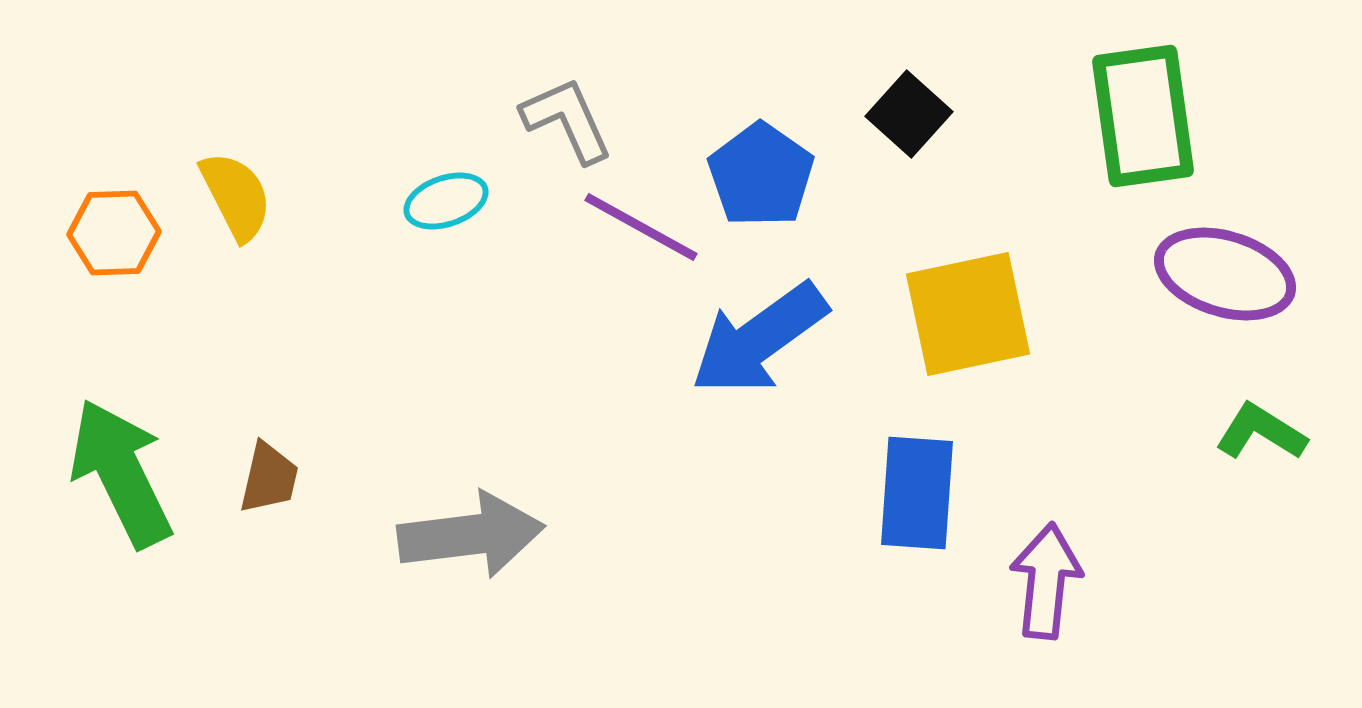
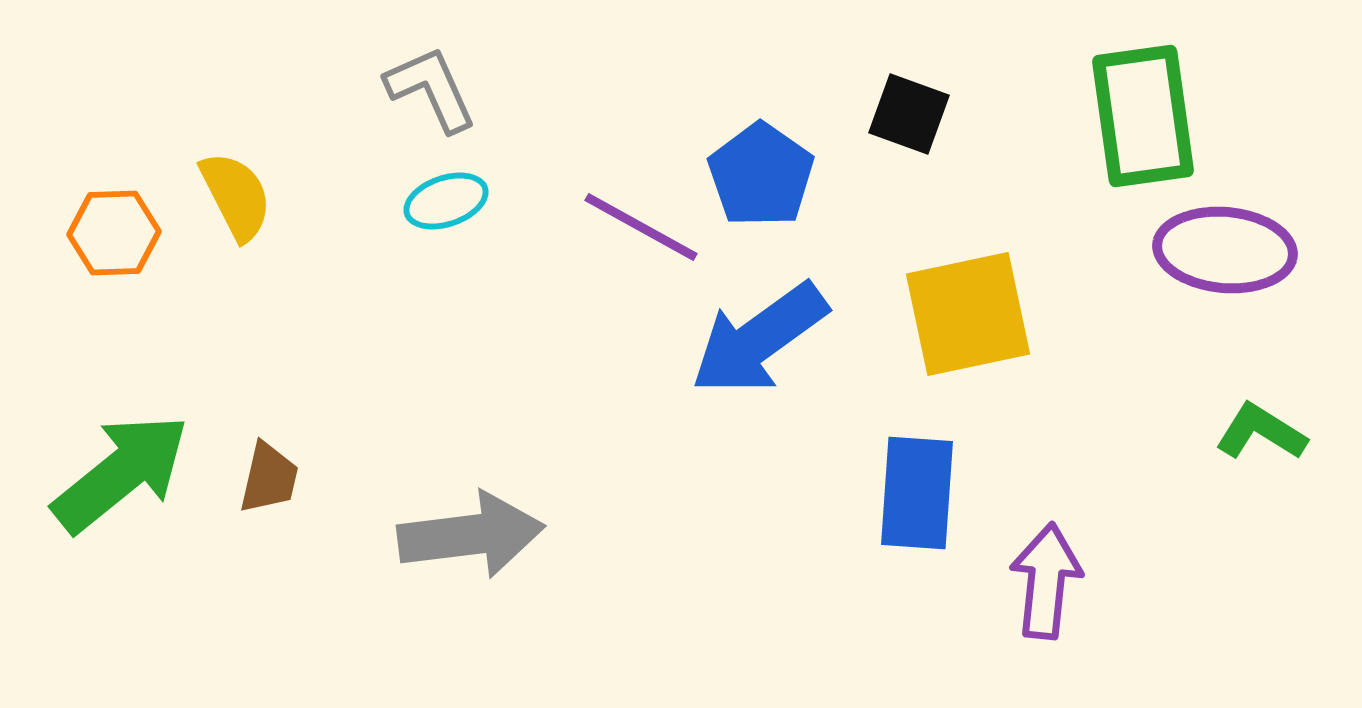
black square: rotated 22 degrees counterclockwise
gray L-shape: moved 136 px left, 31 px up
purple ellipse: moved 24 px up; rotated 12 degrees counterclockwise
green arrow: rotated 77 degrees clockwise
